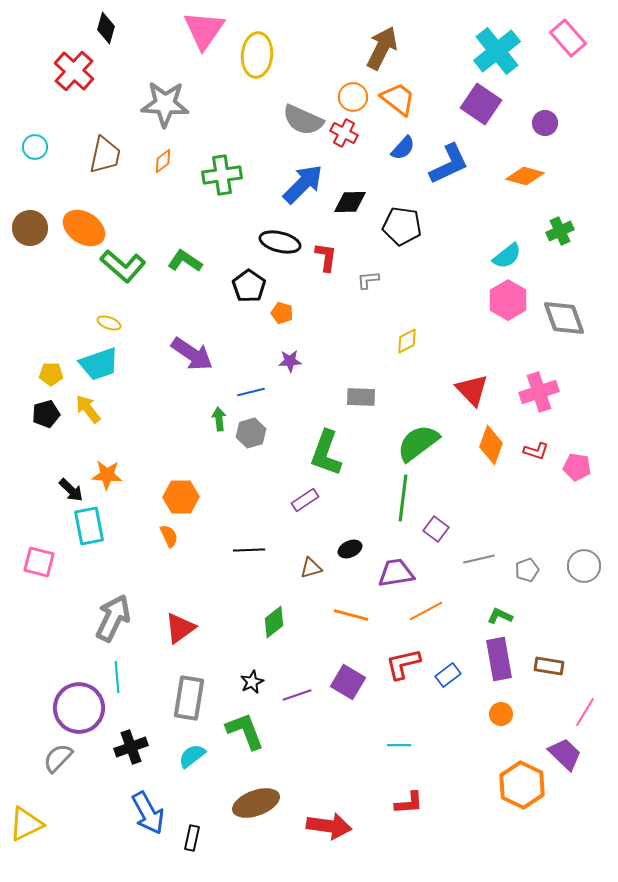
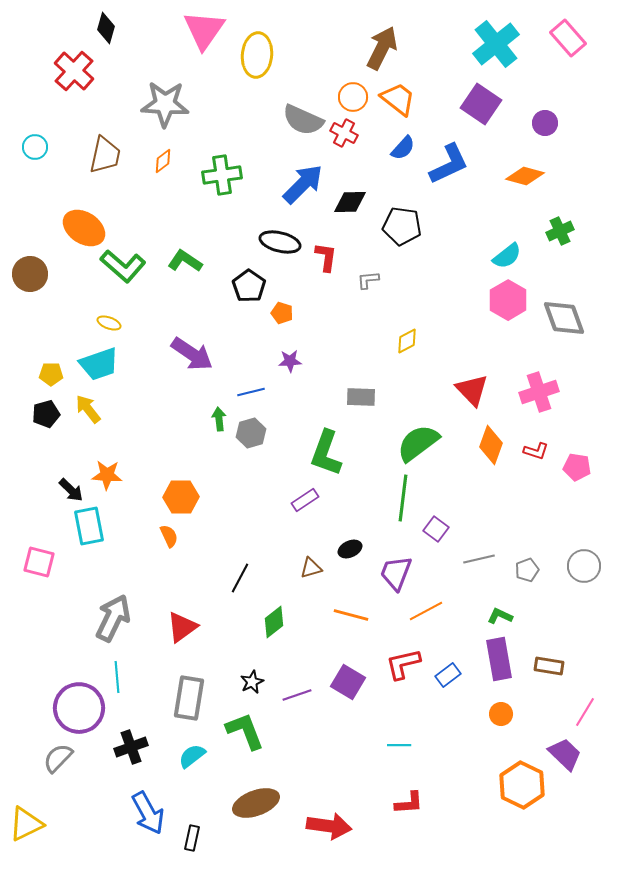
cyan cross at (497, 51): moved 1 px left, 7 px up
brown circle at (30, 228): moved 46 px down
black line at (249, 550): moved 9 px left, 28 px down; rotated 60 degrees counterclockwise
purple trapezoid at (396, 573): rotated 60 degrees counterclockwise
red triangle at (180, 628): moved 2 px right, 1 px up
